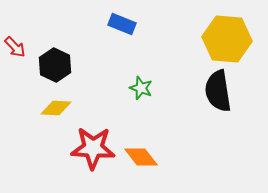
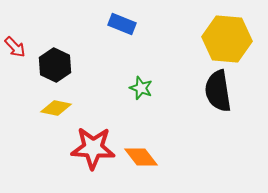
yellow diamond: rotated 8 degrees clockwise
